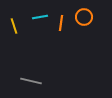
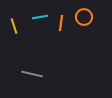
gray line: moved 1 px right, 7 px up
